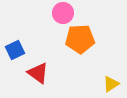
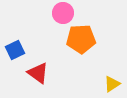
orange pentagon: moved 1 px right
yellow triangle: moved 1 px right
